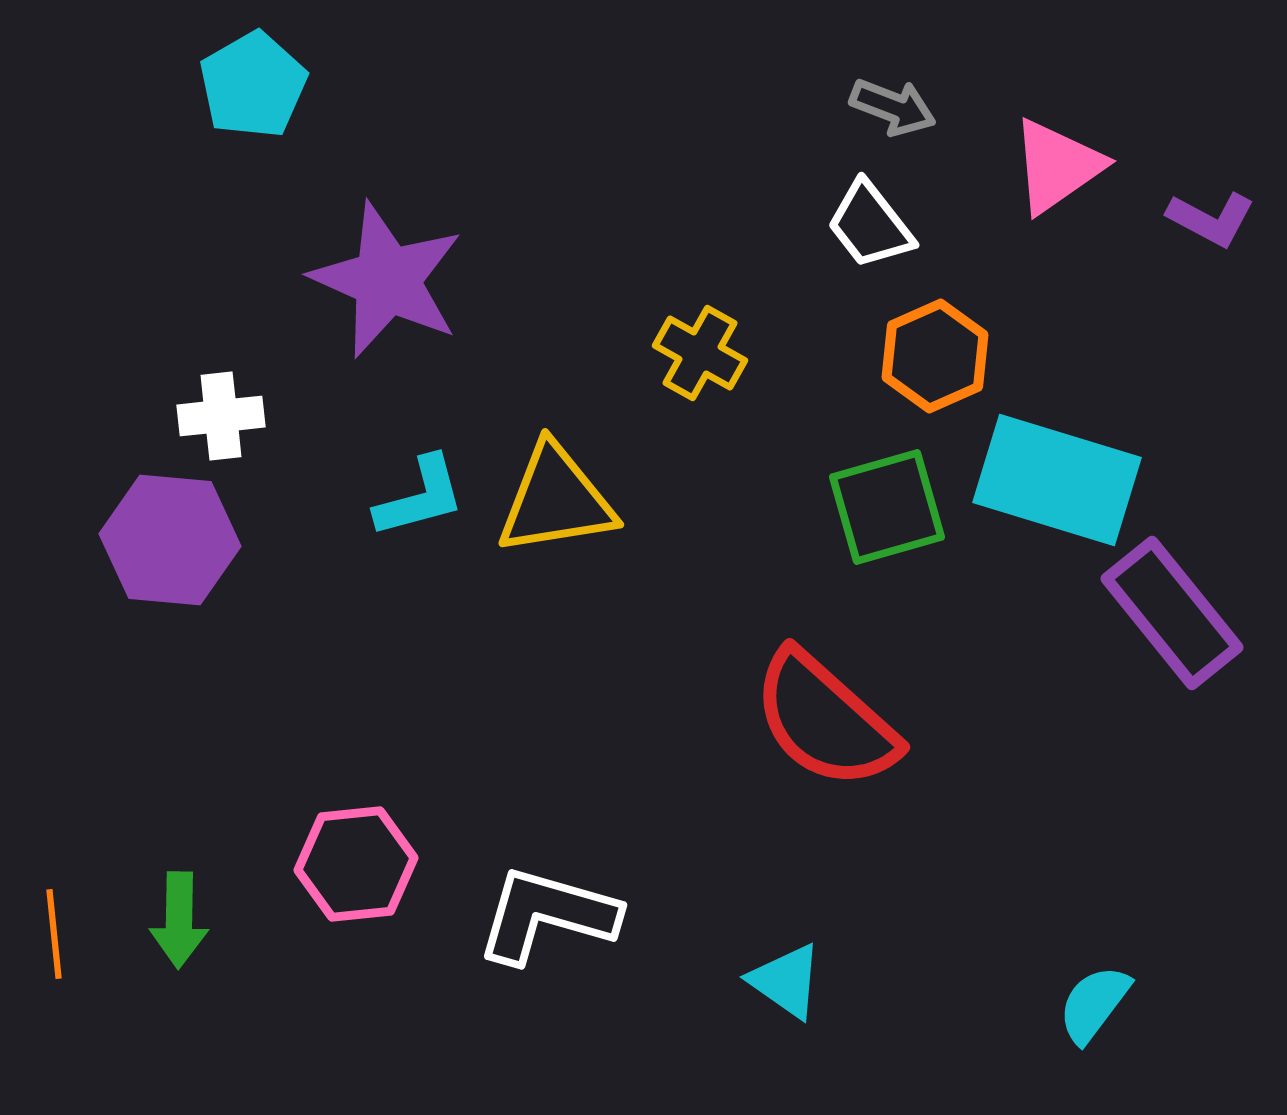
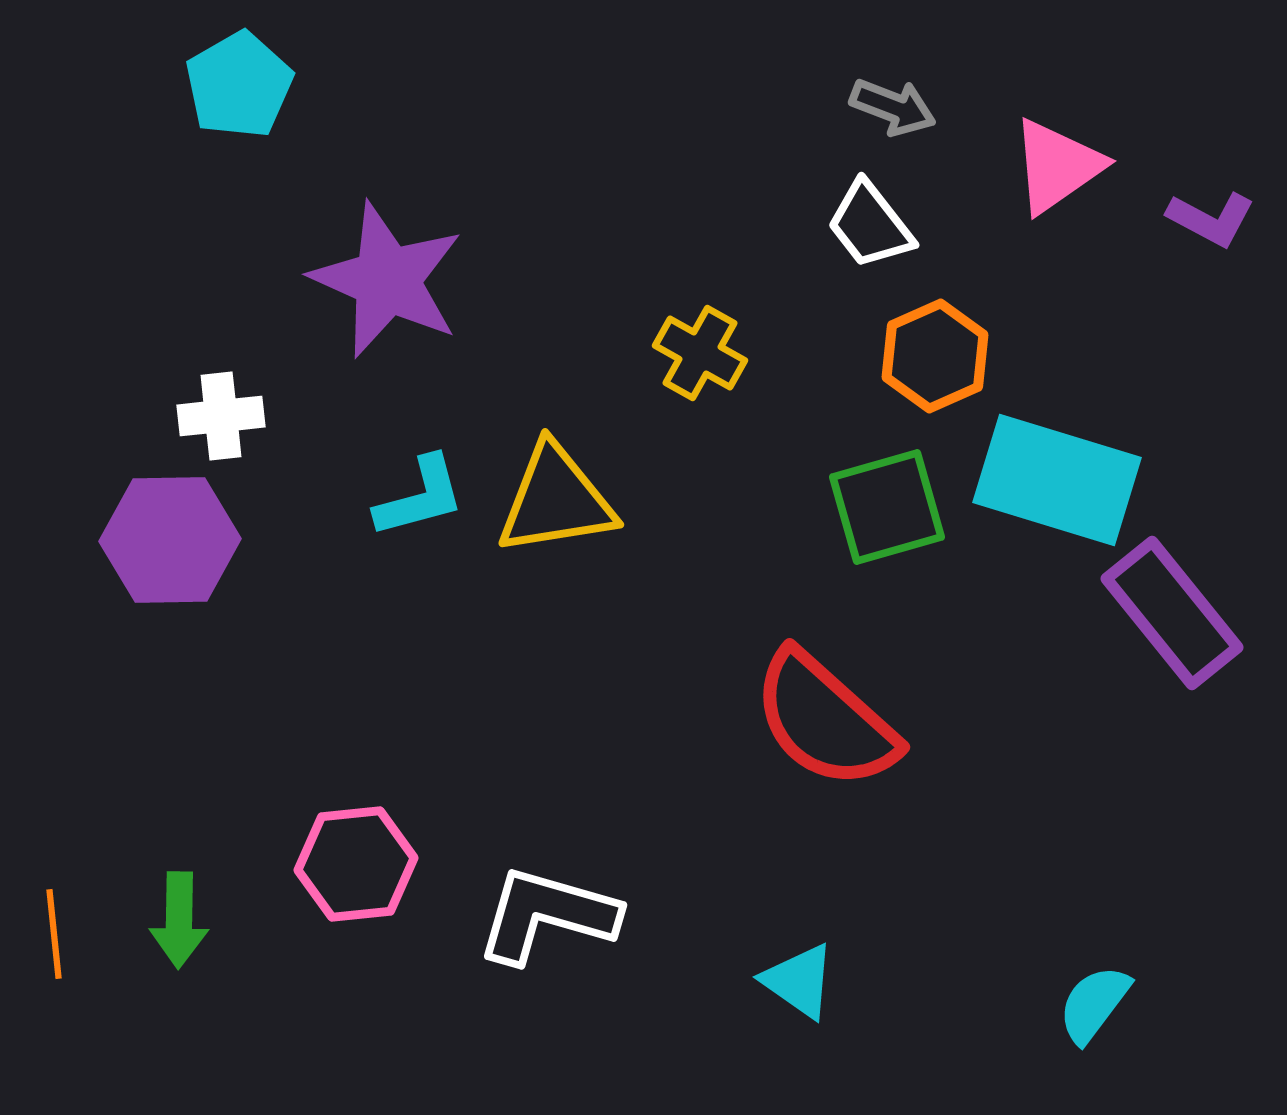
cyan pentagon: moved 14 px left
purple hexagon: rotated 6 degrees counterclockwise
cyan triangle: moved 13 px right
